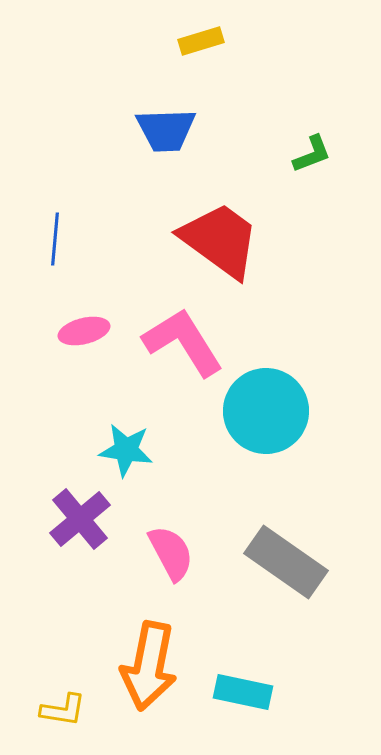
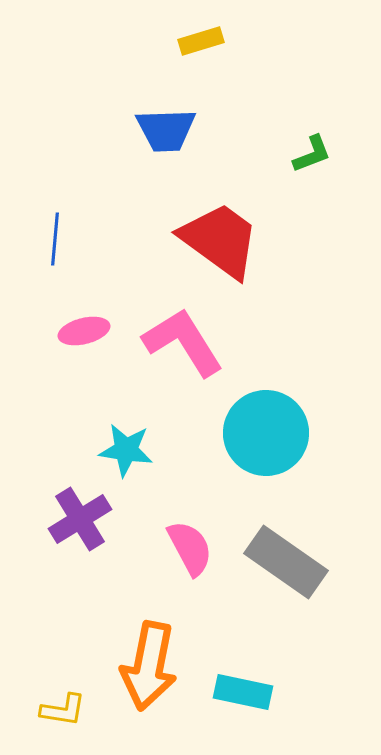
cyan circle: moved 22 px down
purple cross: rotated 8 degrees clockwise
pink semicircle: moved 19 px right, 5 px up
